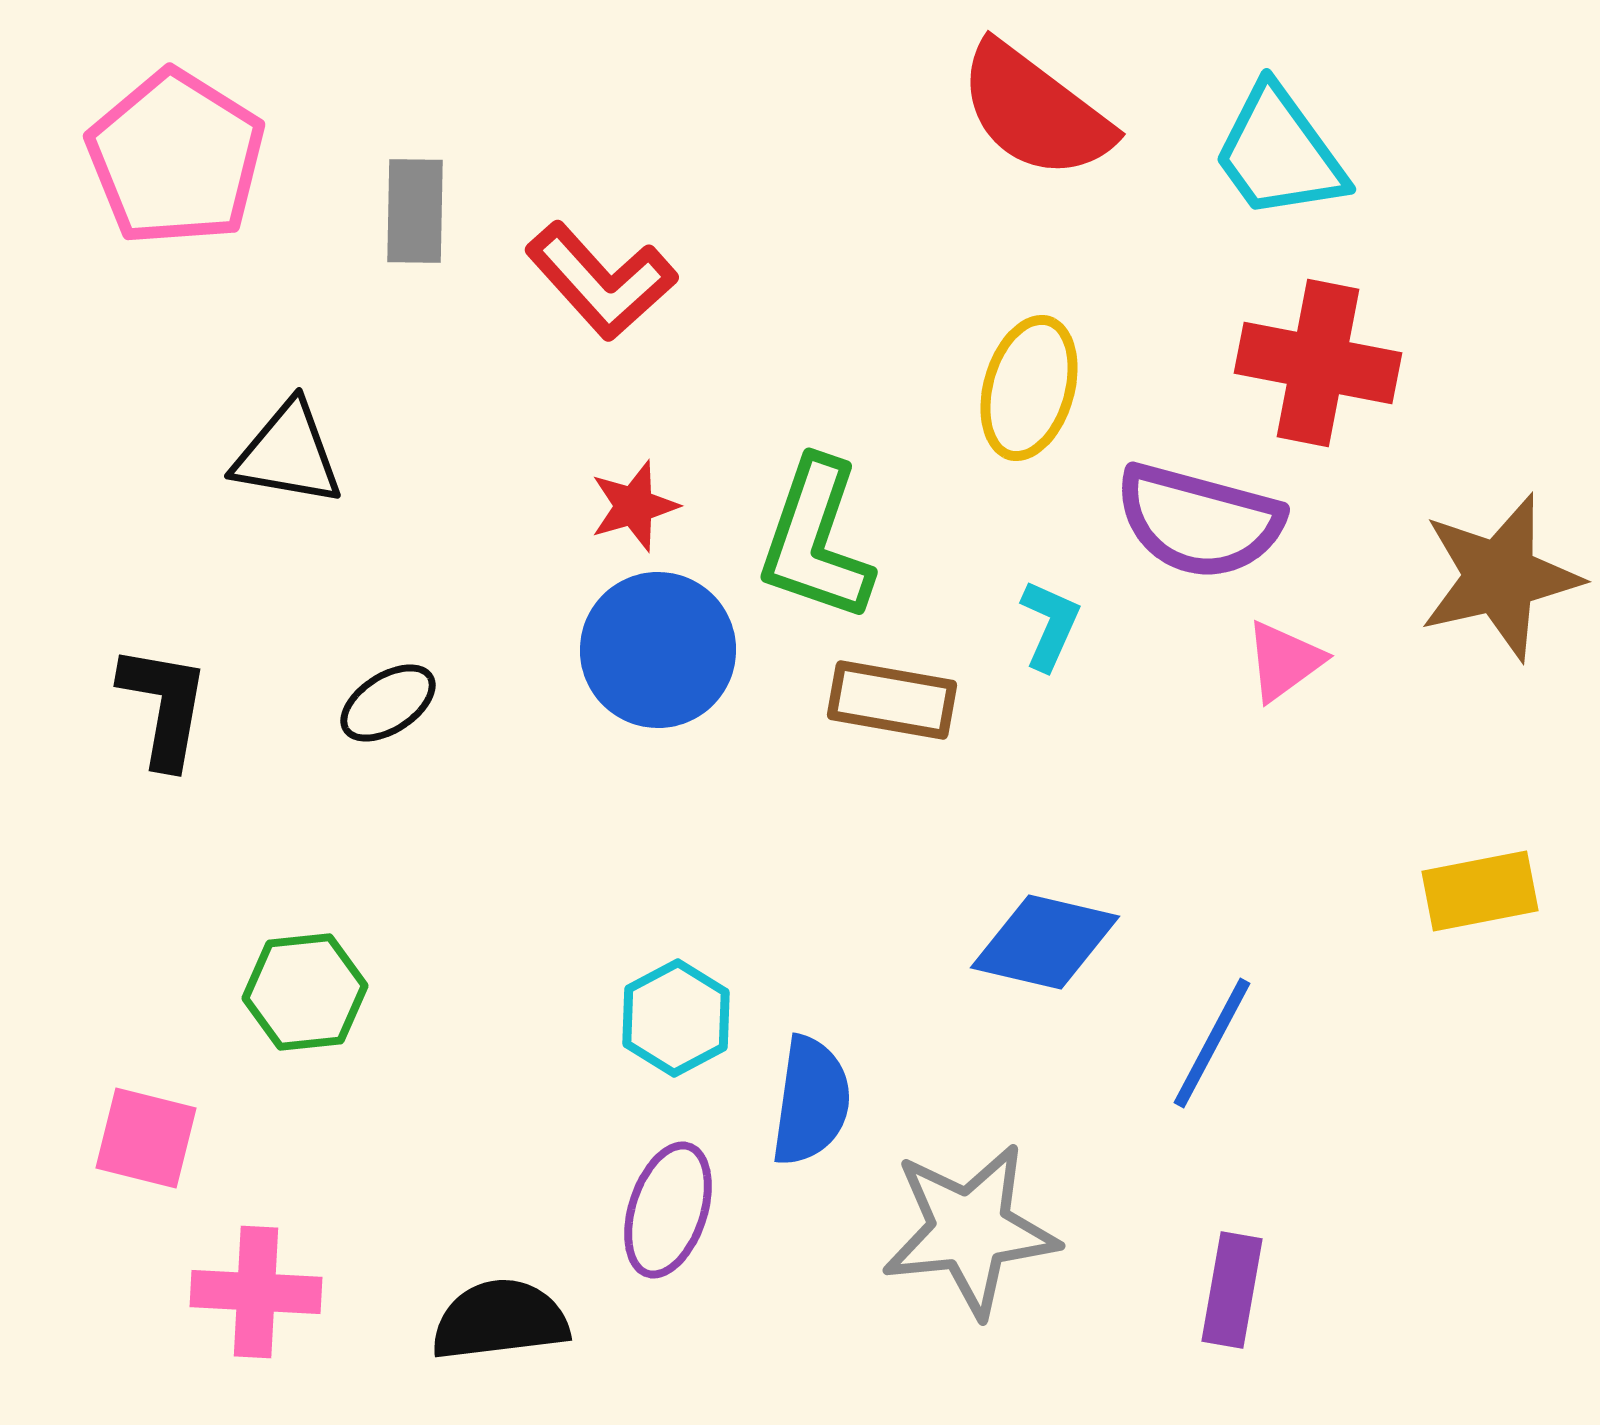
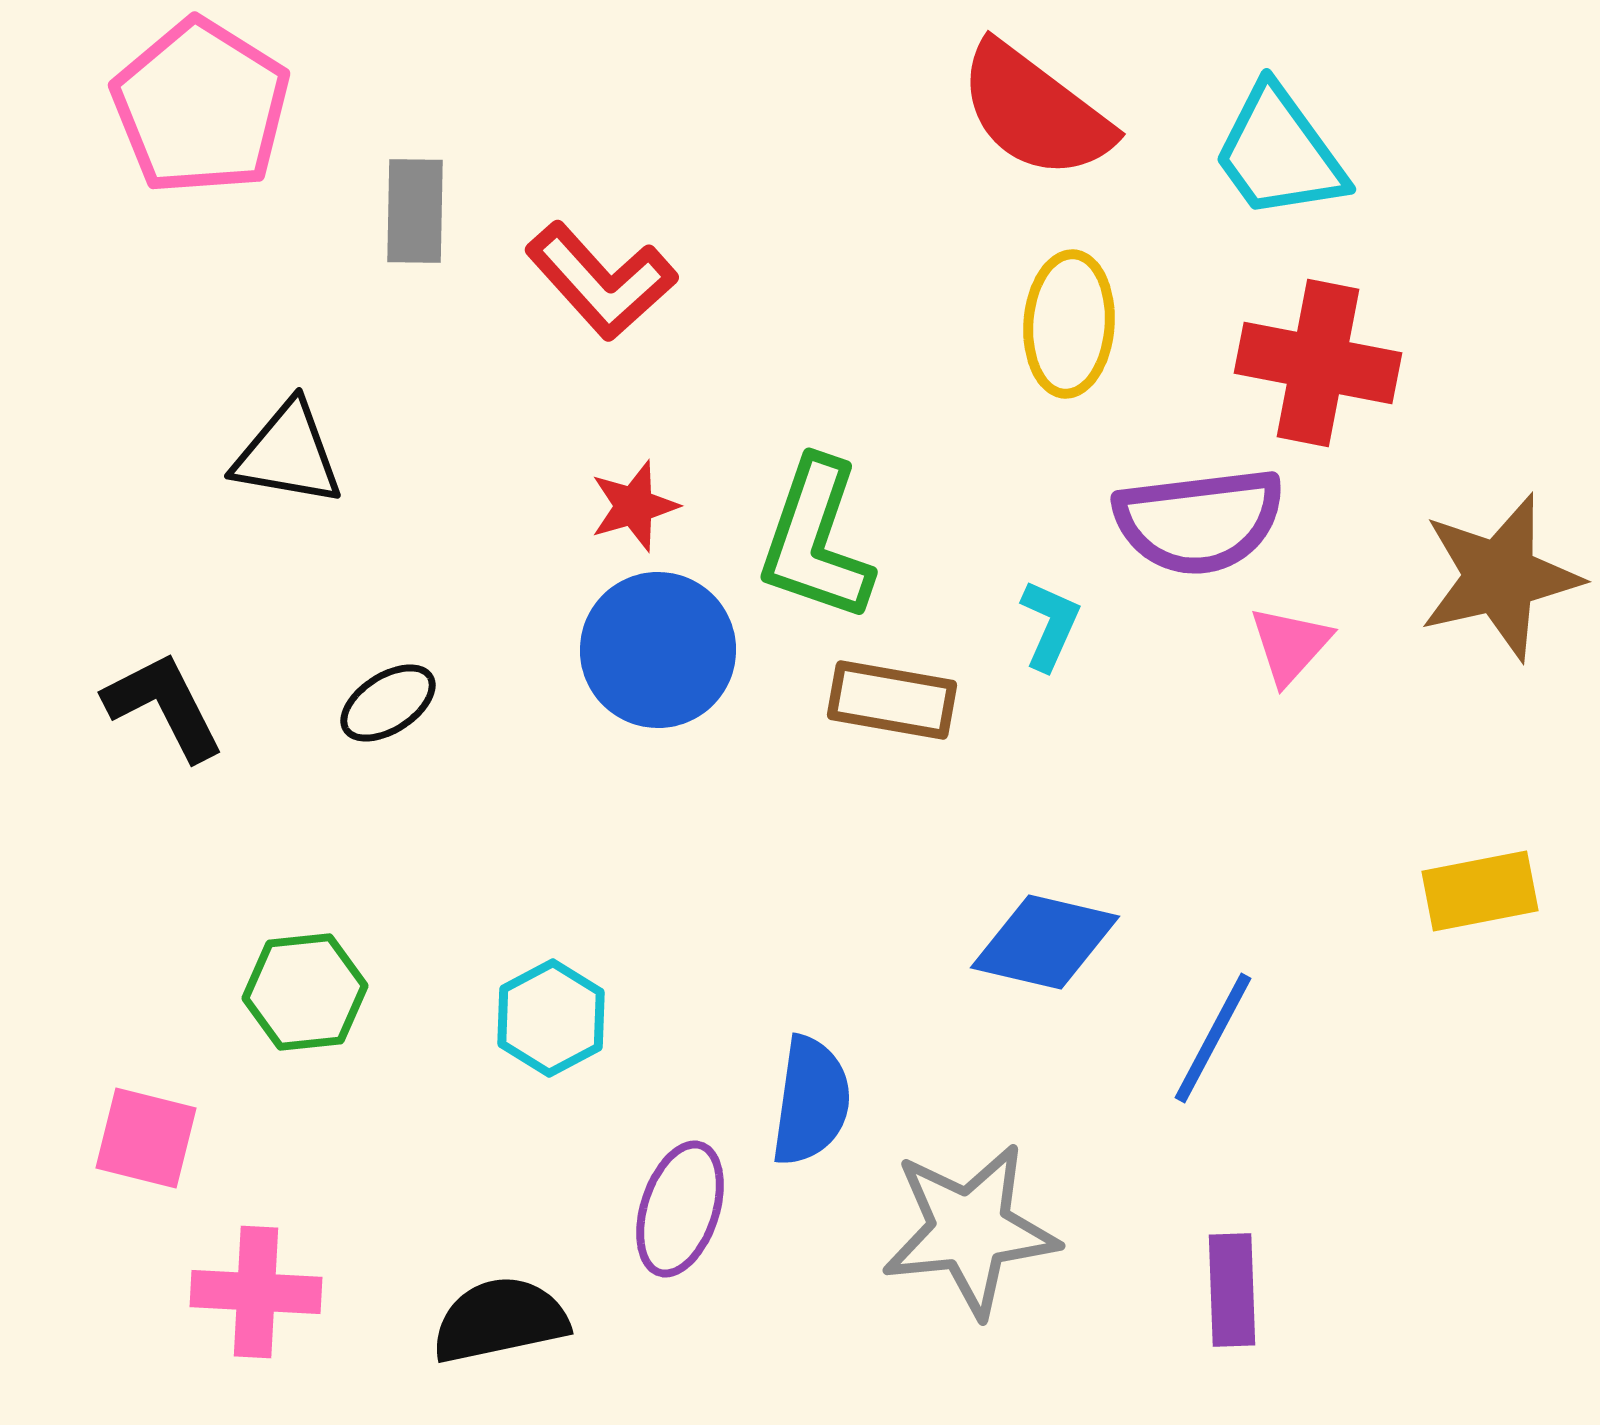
pink pentagon: moved 25 px right, 51 px up
yellow ellipse: moved 40 px right, 64 px up; rotated 12 degrees counterclockwise
purple semicircle: rotated 22 degrees counterclockwise
pink triangle: moved 6 px right, 16 px up; rotated 12 degrees counterclockwise
black L-shape: rotated 37 degrees counterclockwise
cyan hexagon: moved 125 px left
blue line: moved 1 px right, 5 px up
purple ellipse: moved 12 px right, 1 px up
purple rectangle: rotated 12 degrees counterclockwise
black semicircle: rotated 5 degrees counterclockwise
